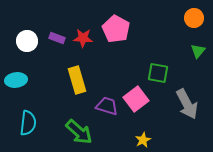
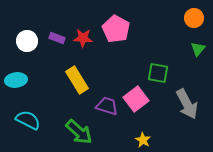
green triangle: moved 2 px up
yellow rectangle: rotated 16 degrees counterclockwise
cyan semicircle: moved 3 px up; rotated 70 degrees counterclockwise
yellow star: rotated 14 degrees counterclockwise
